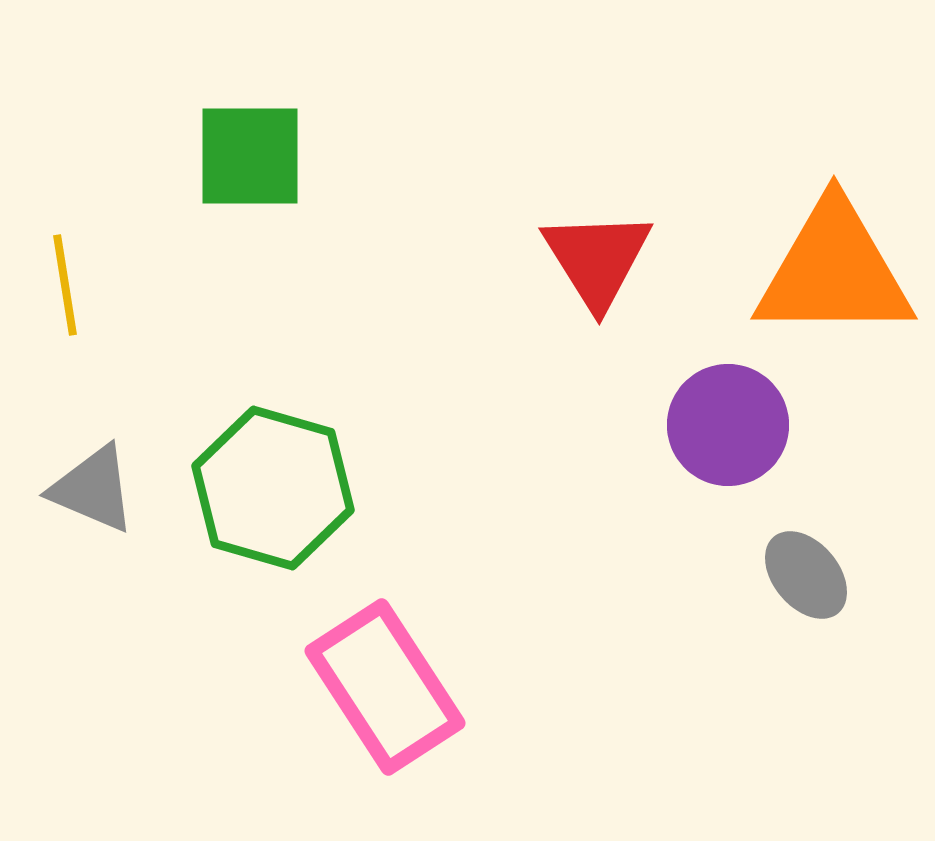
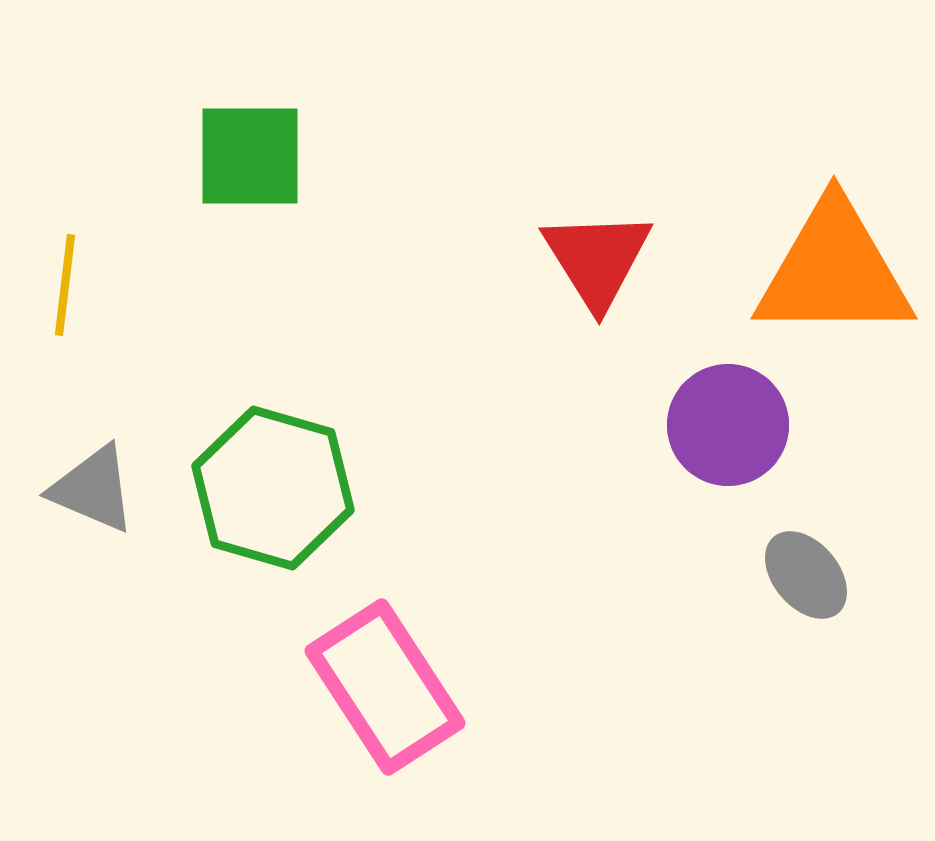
yellow line: rotated 16 degrees clockwise
